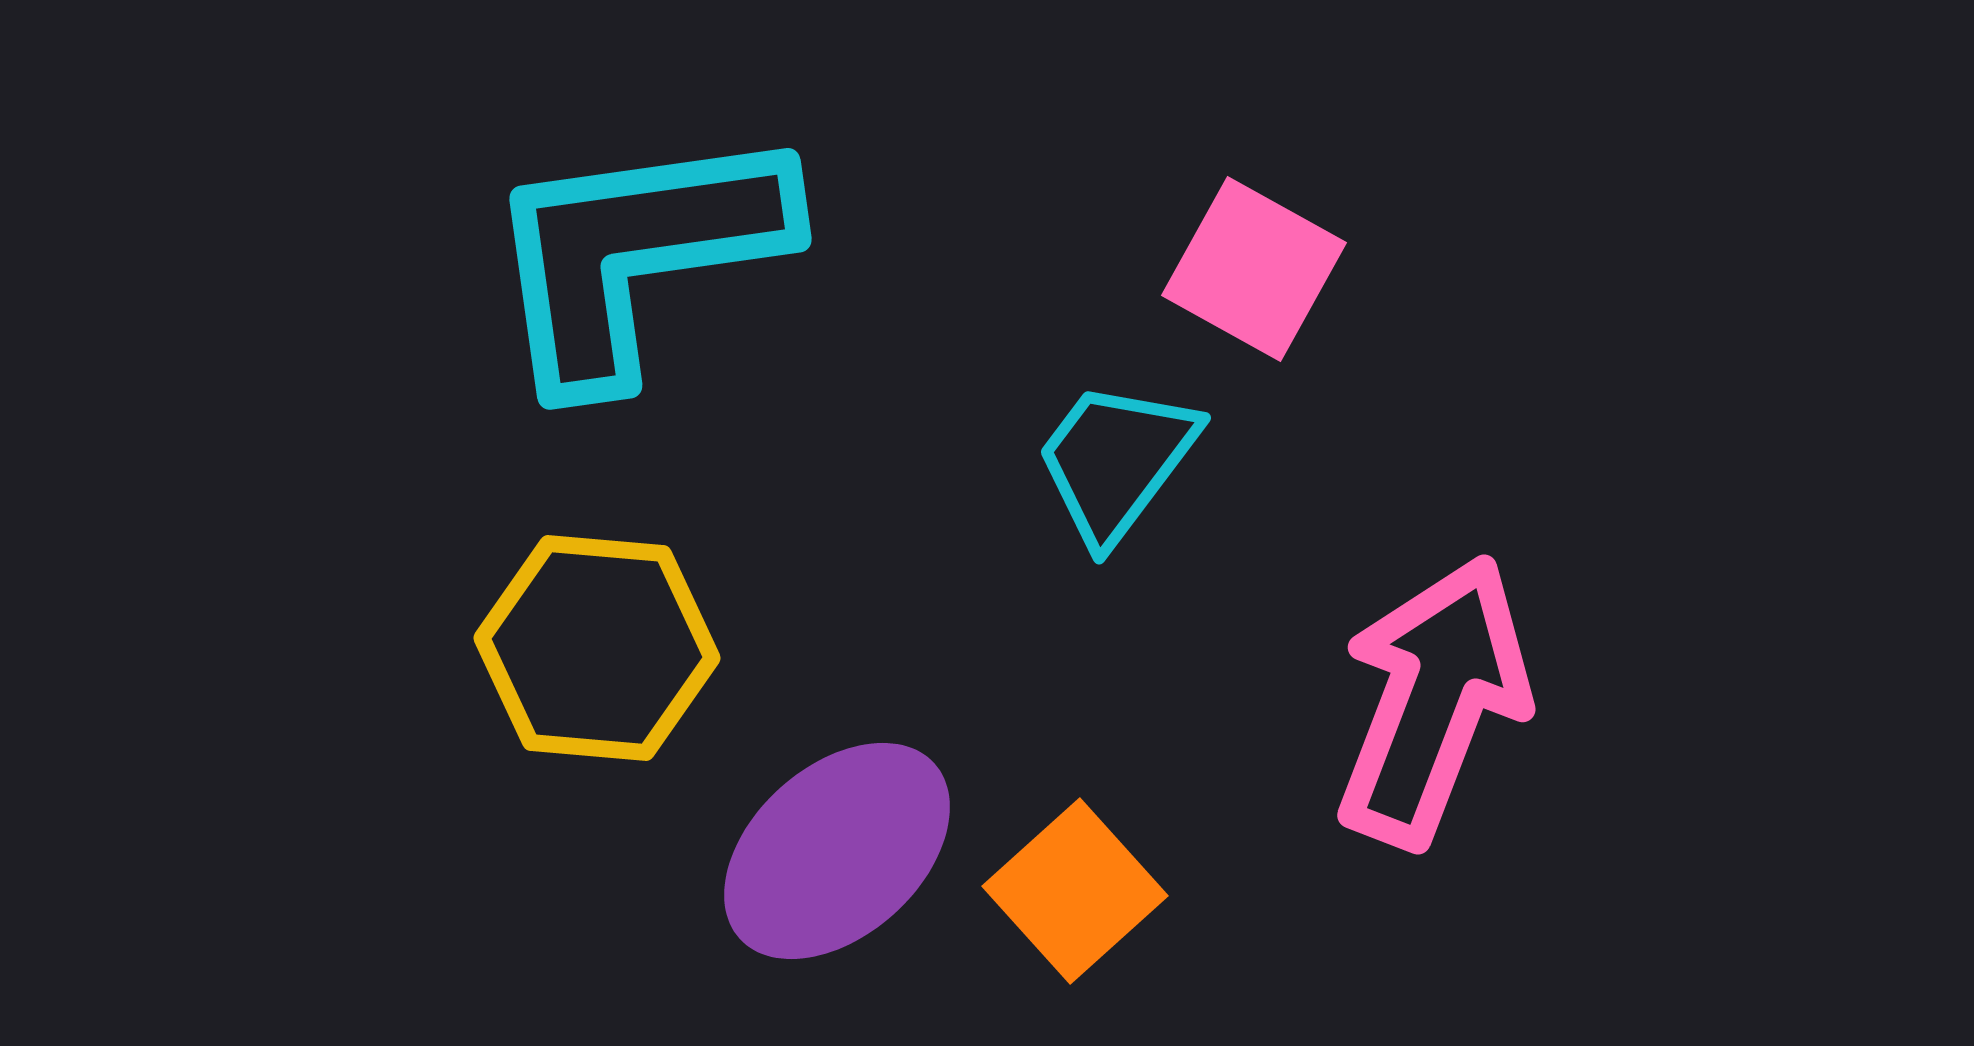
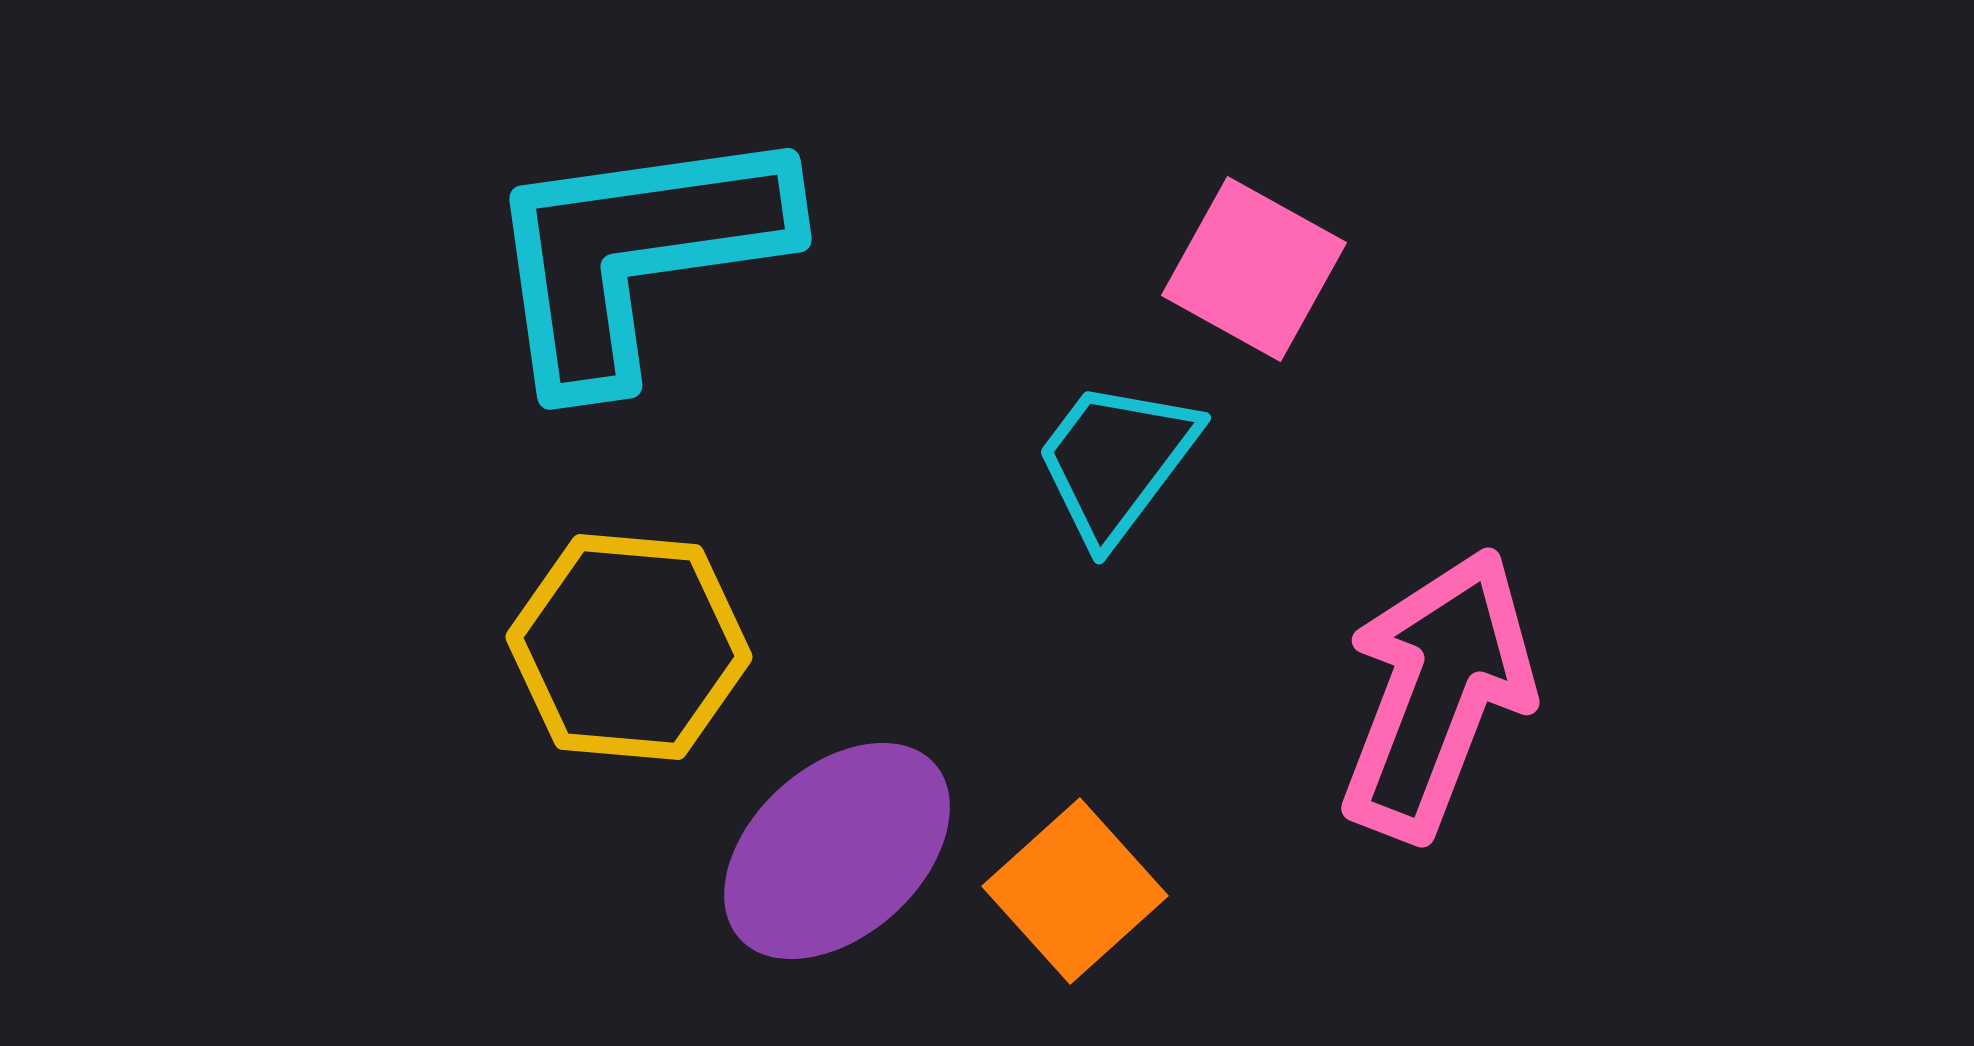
yellow hexagon: moved 32 px right, 1 px up
pink arrow: moved 4 px right, 7 px up
